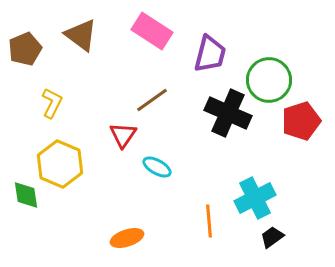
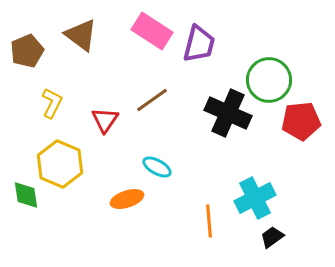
brown pentagon: moved 2 px right, 2 px down
purple trapezoid: moved 11 px left, 10 px up
red pentagon: rotated 12 degrees clockwise
red triangle: moved 18 px left, 15 px up
orange ellipse: moved 39 px up
